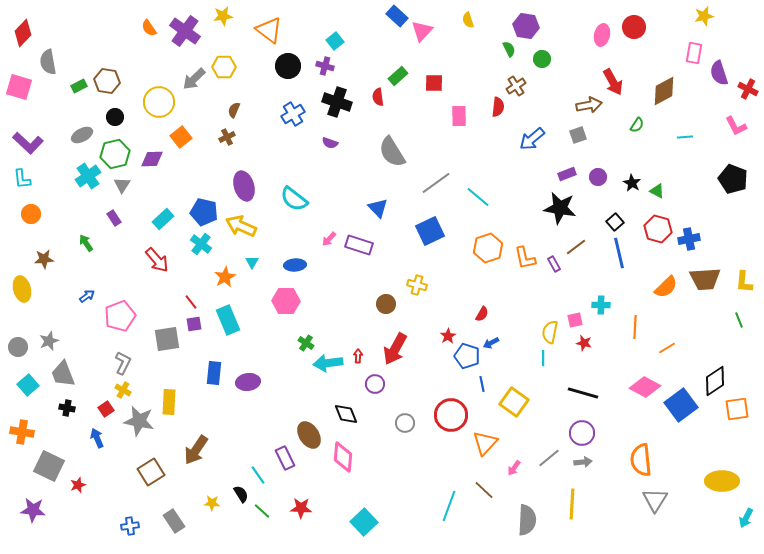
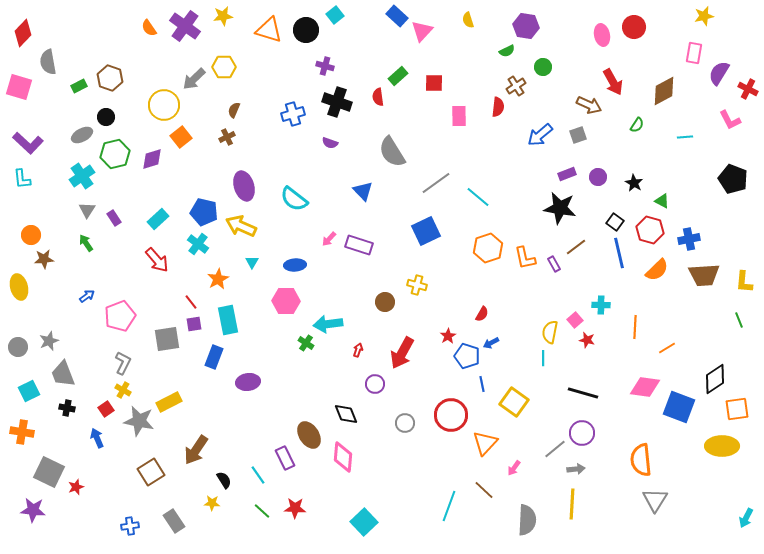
orange triangle at (269, 30): rotated 20 degrees counterclockwise
purple cross at (185, 31): moved 5 px up
pink ellipse at (602, 35): rotated 25 degrees counterclockwise
cyan square at (335, 41): moved 26 px up
green semicircle at (509, 49): moved 2 px left, 2 px down; rotated 91 degrees clockwise
green circle at (542, 59): moved 1 px right, 8 px down
black circle at (288, 66): moved 18 px right, 36 px up
purple semicircle at (719, 73): rotated 50 degrees clockwise
brown hexagon at (107, 81): moved 3 px right, 3 px up; rotated 10 degrees clockwise
yellow circle at (159, 102): moved 5 px right, 3 px down
brown arrow at (589, 105): rotated 35 degrees clockwise
blue cross at (293, 114): rotated 15 degrees clockwise
black circle at (115, 117): moved 9 px left
pink L-shape at (736, 126): moved 6 px left, 6 px up
blue arrow at (532, 139): moved 8 px right, 4 px up
purple diamond at (152, 159): rotated 15 degrees counterclockwise
cyan cross at (88, 176): moved 6 px left
black star at (632, 183): moved 2 px right
gray triangle at (122, 185): moved 35 px left, 25 px down
green triangle at (657, 191): moved 5 px right, 10 px down
blue triangle at (378, 208): moved 15 px left, 17 px up
orange circle at (31, 214): moved 21 px down
cyan rectangle at (163, 219): moved 5 px left
black square at (615, 222): rotated 12 degrees counterclockwise
red hexagon at (658, 229): moved 8 px left, 1 px down
blue square at (430, 231): moved 4 px left
cyan cross at (201, 244): moved 3 px left
orange star at (225, 277): moved 7 px left, 2 px down
brown trapezoid at (705, 279): moved 1 px left, 4 px up
orange semicircle at (666, 287): moved 9 px left, 17 px up
yellow ellipse at (22, 289): moved 3 px left, 2 px up
brown circle at (386, 304): moved 1 px left, 2 px up
cyan rectangle at (228, 320): rotated 12 degrees clockwise
pink square at (575, 320): rotated 28 degrees counterclockwise
red star at (584, 343): moved 3 px right, 3 px up
red arrow at (395, 349): moved 7 px right, 4 px down
red arrow at (358, 356): moved 6 px up; rotated 16 degrees clockwise
cyan arrow at (328, 363): moved 39 px up
blue rectangle at (214, 373): moved 16 px up; rotated 15 degrees clockwise
black diamond at (715, 381): moved 2 px up
cyan square at (28, 385): moved 1 px right, 6 px down; rotated 15 degrees clockwise
pink diamond at (645, 387): rotated 20 degrees counterclockwise
yellow rectangle at (169, 402): rotated 60 degrees clockwise
blue square at (681, 405): moved 2 px left, 2 px down; rotated 32 degrees counterclockwise
gray line at (549, 458): moved 6 px right, 9 px up
gray arrow at (583, 462): moved 7 px left, 7 px down
gray square at (49, 466): moved 6 px down
yellow ellipse at (722, 481): moved 35 px up
red star at (78, 485): moved 2 px left, 2 px down
black semicircle at (241, 494): moved 17 px left, 14 px up
red star at (301, 508): moved 6 px left
